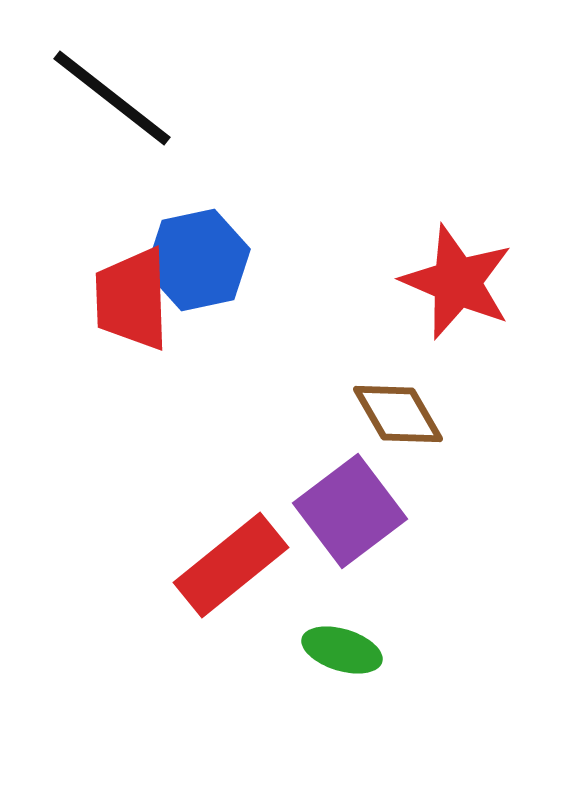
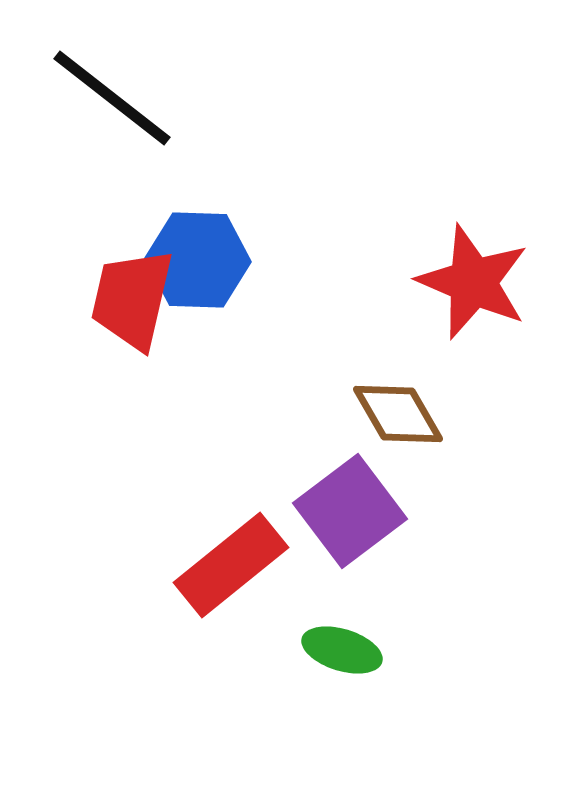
blue hexagon: rotated 14 degrees clockwise
red star: moved 16 px right
red trapezoid: rotated 15 degrees clockwise
